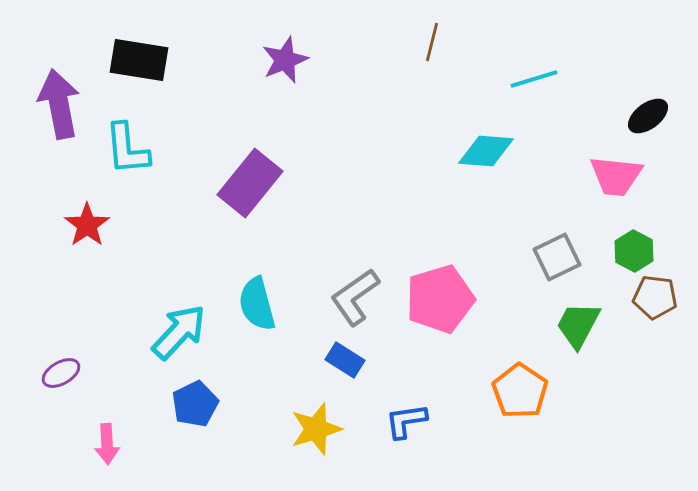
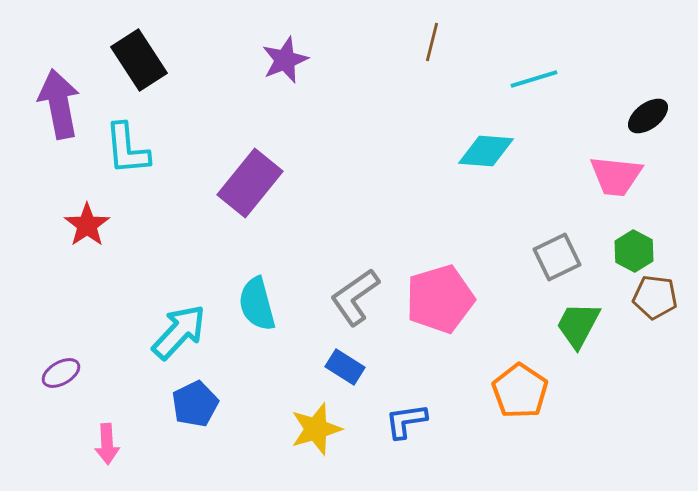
black rectangle: rotated 48 degrees clockwise
blue rectangle: moved 7 px down
